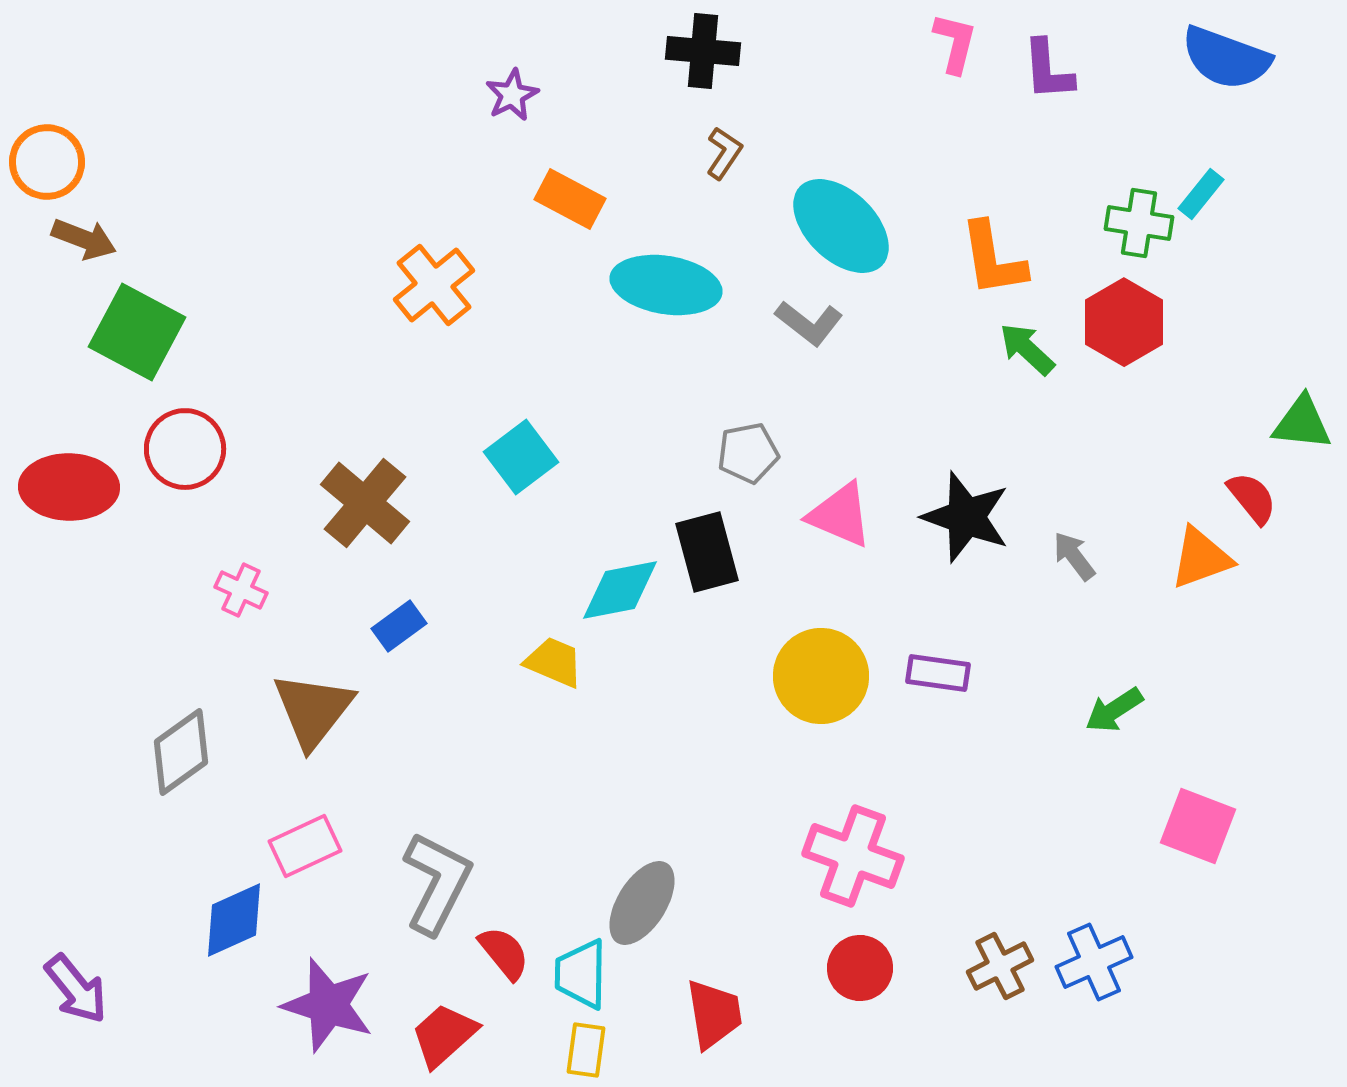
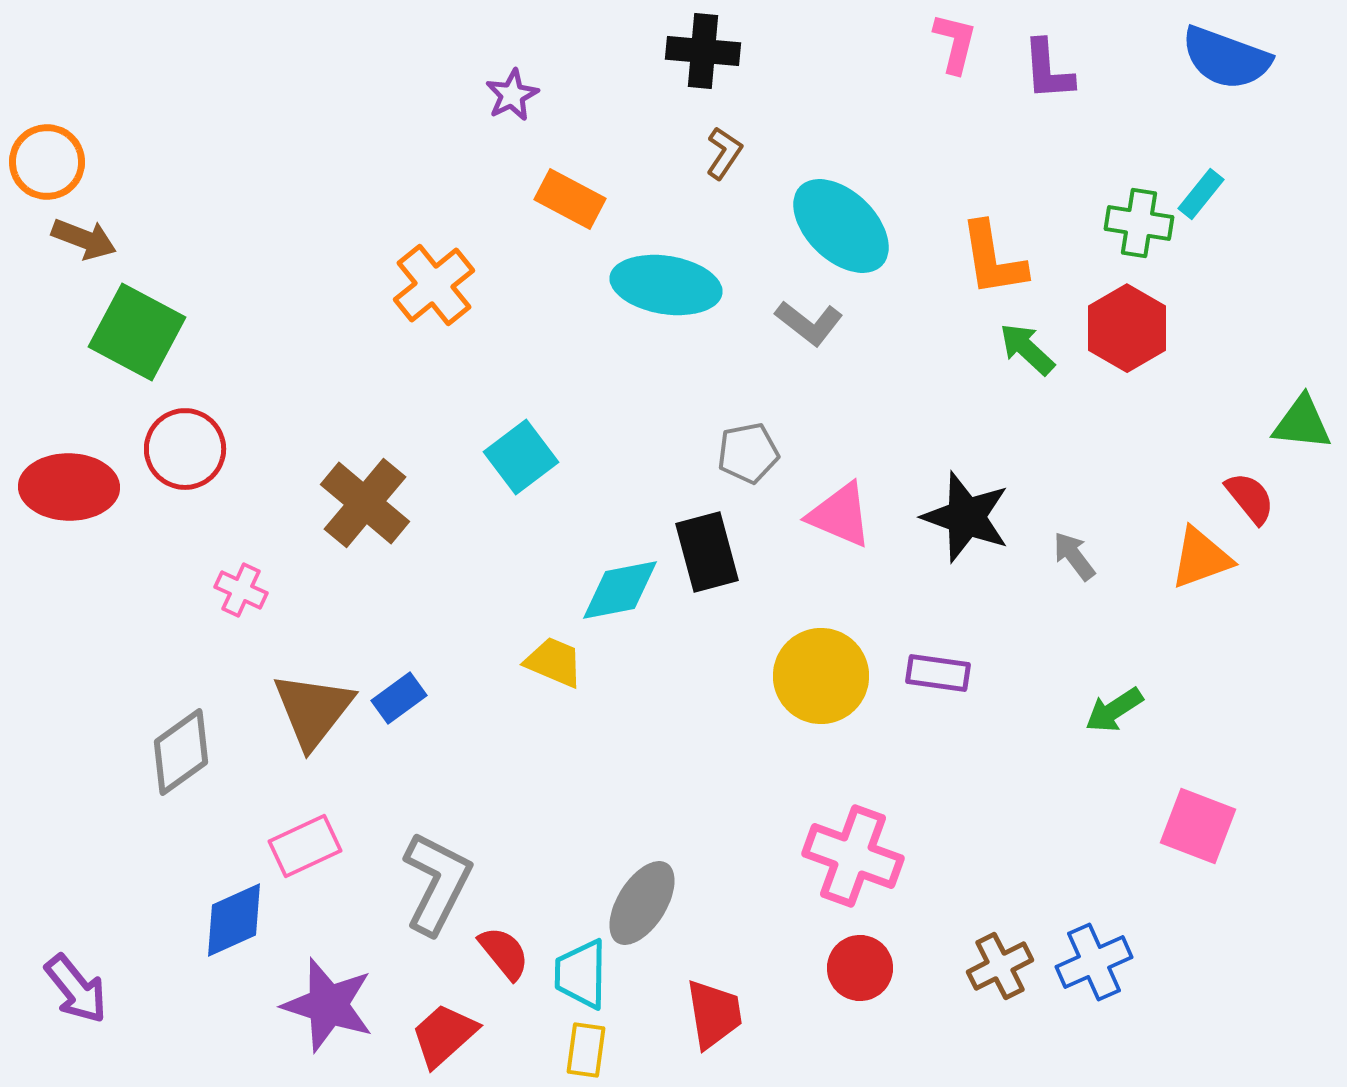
red hexagon at (1124, 322): moved 3 px right, 6 px down
red semicircle at (1252, 498): moved 2 px left
blue rectangle at (399, 626): moved 72 px down
